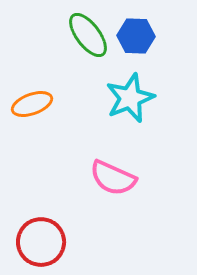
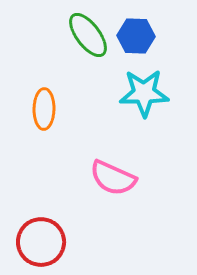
cyan star: moved 14 px right, 5 px up; rotated 21 degrees clockwise
orange ellipse: moved 12 px right, 5 px down; rotated 69 degrees counterclockwise
